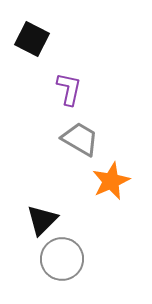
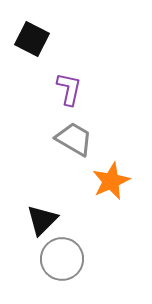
gray trapezoid: moved 6 px left
